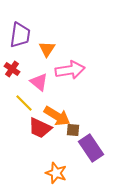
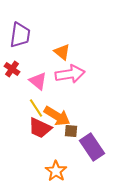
orange triangle: moved 15 px right, 3 px down; rotated 24 degrees counterclockwise
pink arrow: moved 4 px down
pink triangle: moved 1 px left, 1 px up
yellow line: moved 12 px right, 5 px down; rotated 12 degrees clockwise
brown square: moved 2 px left, 1 px down
purple rectangle: moved 1 px right, 1 px up
orange star: moved 2 px up; rotated 15 degrees clockwise
